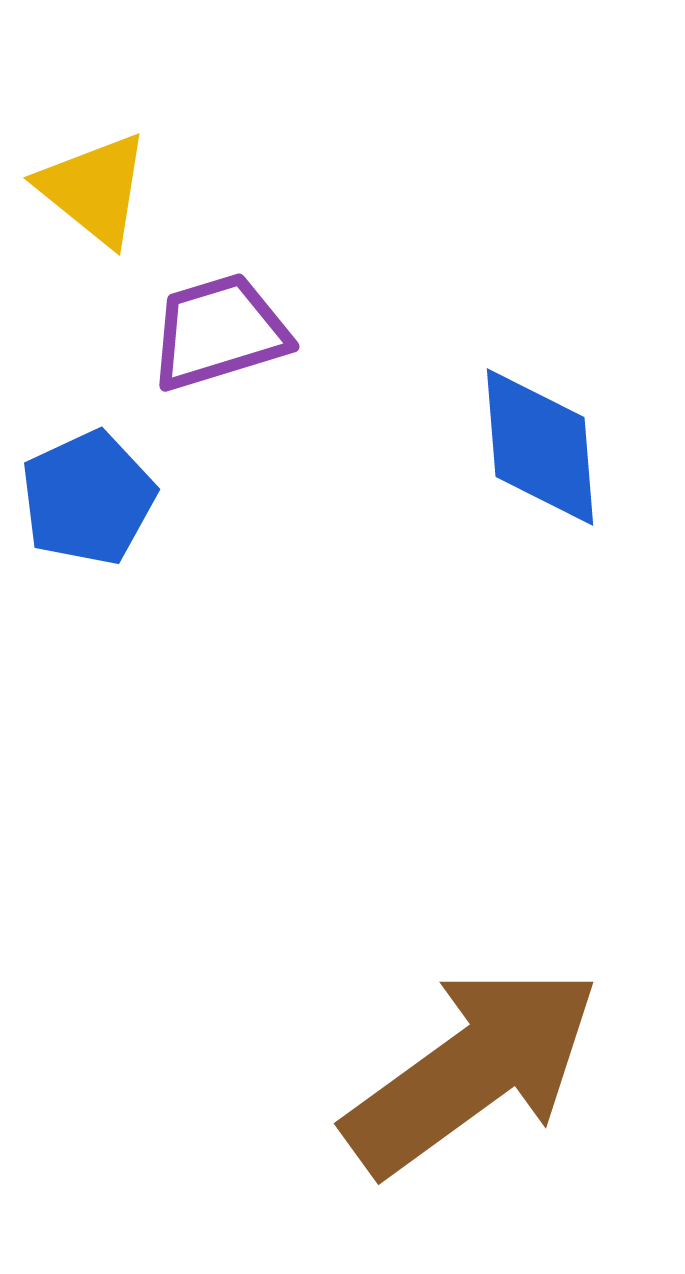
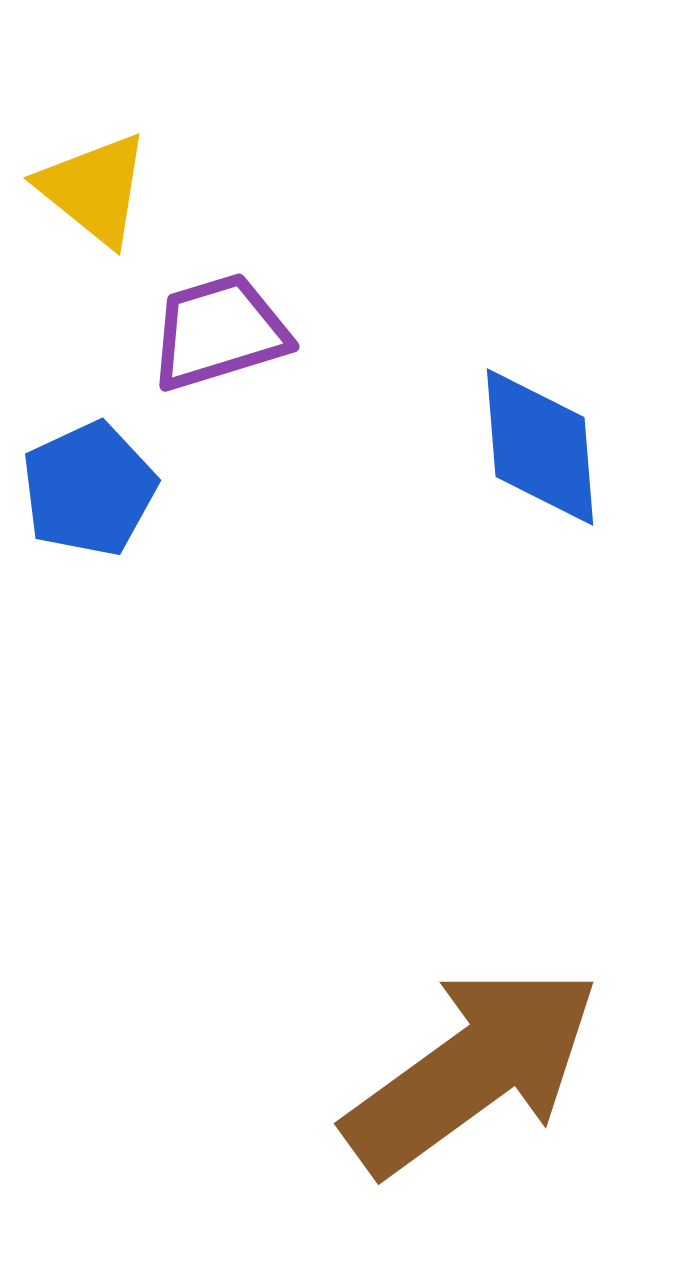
blue pentagon: moved 1 px right, 9 px up
